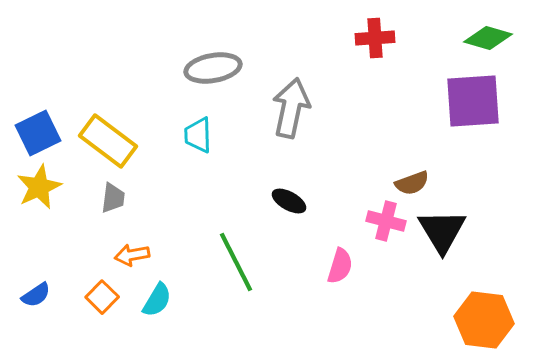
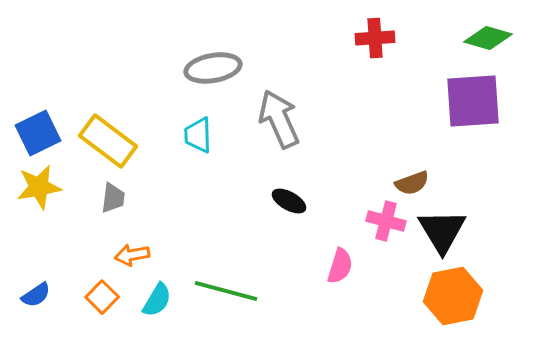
gray arrow: moved 12 px left, 11 px down; rotated 36 degrees counterclockwise
yellow star: rotated 15 degrees clockwise
green line: moved 10 px left, 29 px down; rotated 48 degrees counterclockwise
orange hexagon: moved 31 px left, 24 px up; rotated 18 degrees counterclockwise
